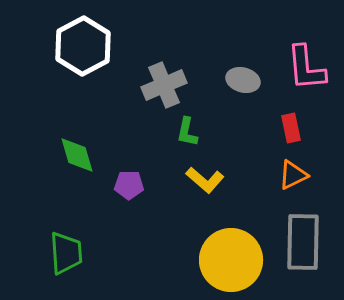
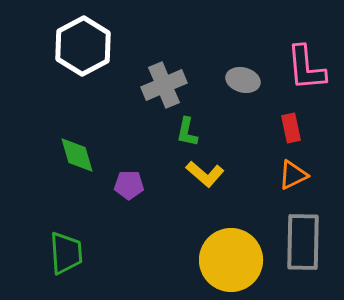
yellow L-shape: moved 6 px up
